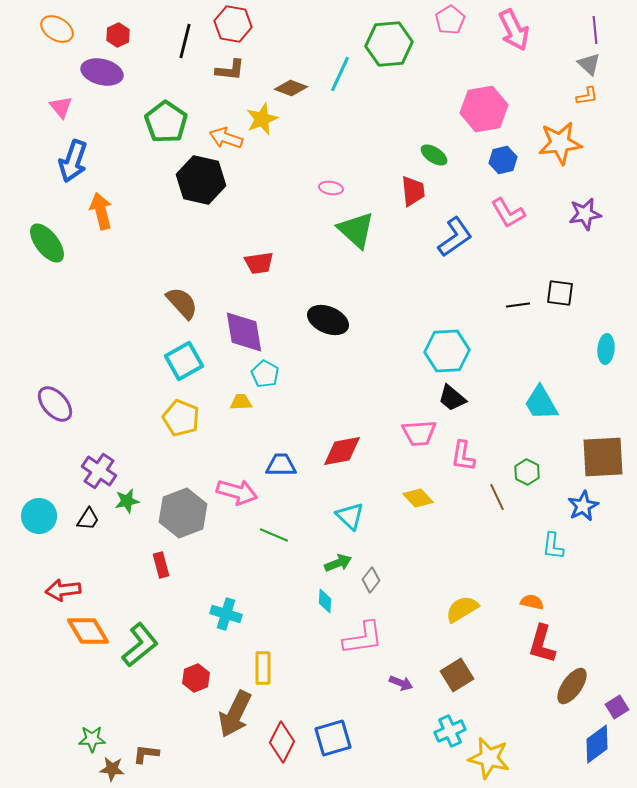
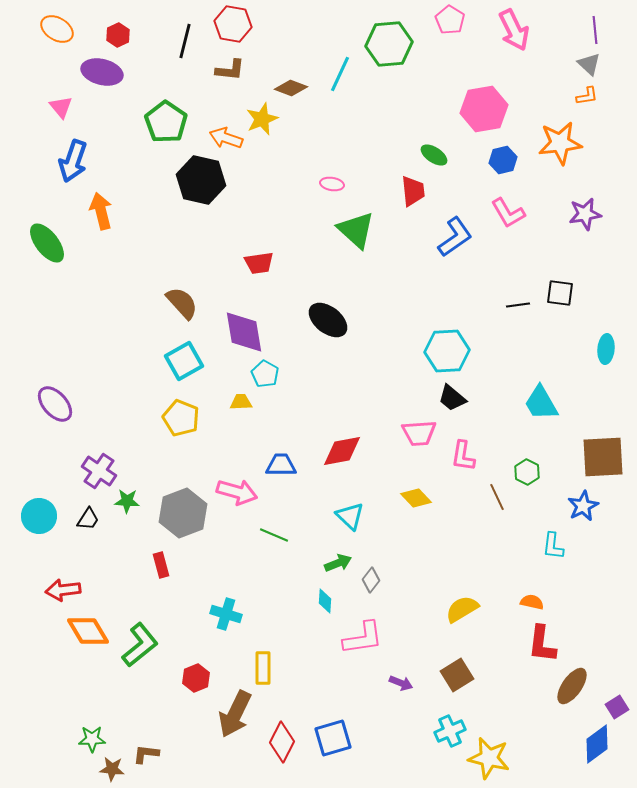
pink pentagon at (450, 20): rotated 8 degrees counterclockwise
pink ellipse at (331, 188): moved 1 px right, 4 px up
black ellipse at (328, 320): rotated 15 degrees clockwise
yellow diamond at (418, 498): moved 2 px left
green star at (127, 501): rotated 15 degrees clockwise
red L-shape at (542, 644): rotated 9 degrees counterclockwise
